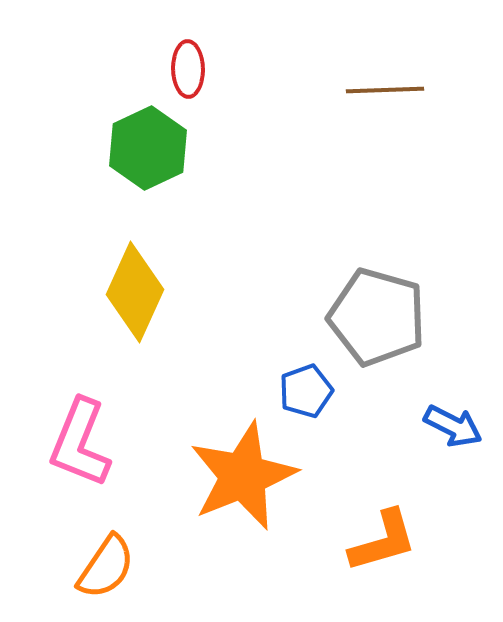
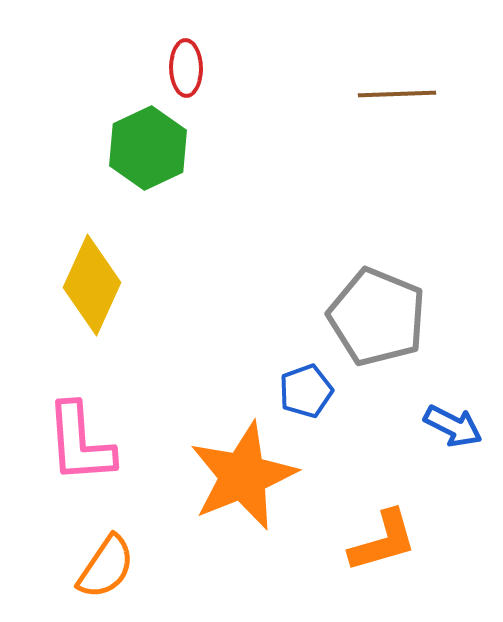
red ellipse: moved 2 px left, 1 px up
brown line: moved 12 px right, 4 px down
yellow diamond: moved 43 px left, 7 px up
gray pentagon: rotated 6 degrees clockwise
pink L-shape: rotated 26 degrees counterclockwise
